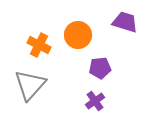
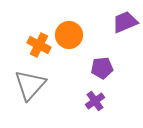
purple trapezoid: rotated 40 degrees counterclockwise
orange circle: moved 9 px left
purple pentagon: moved 2 px right
